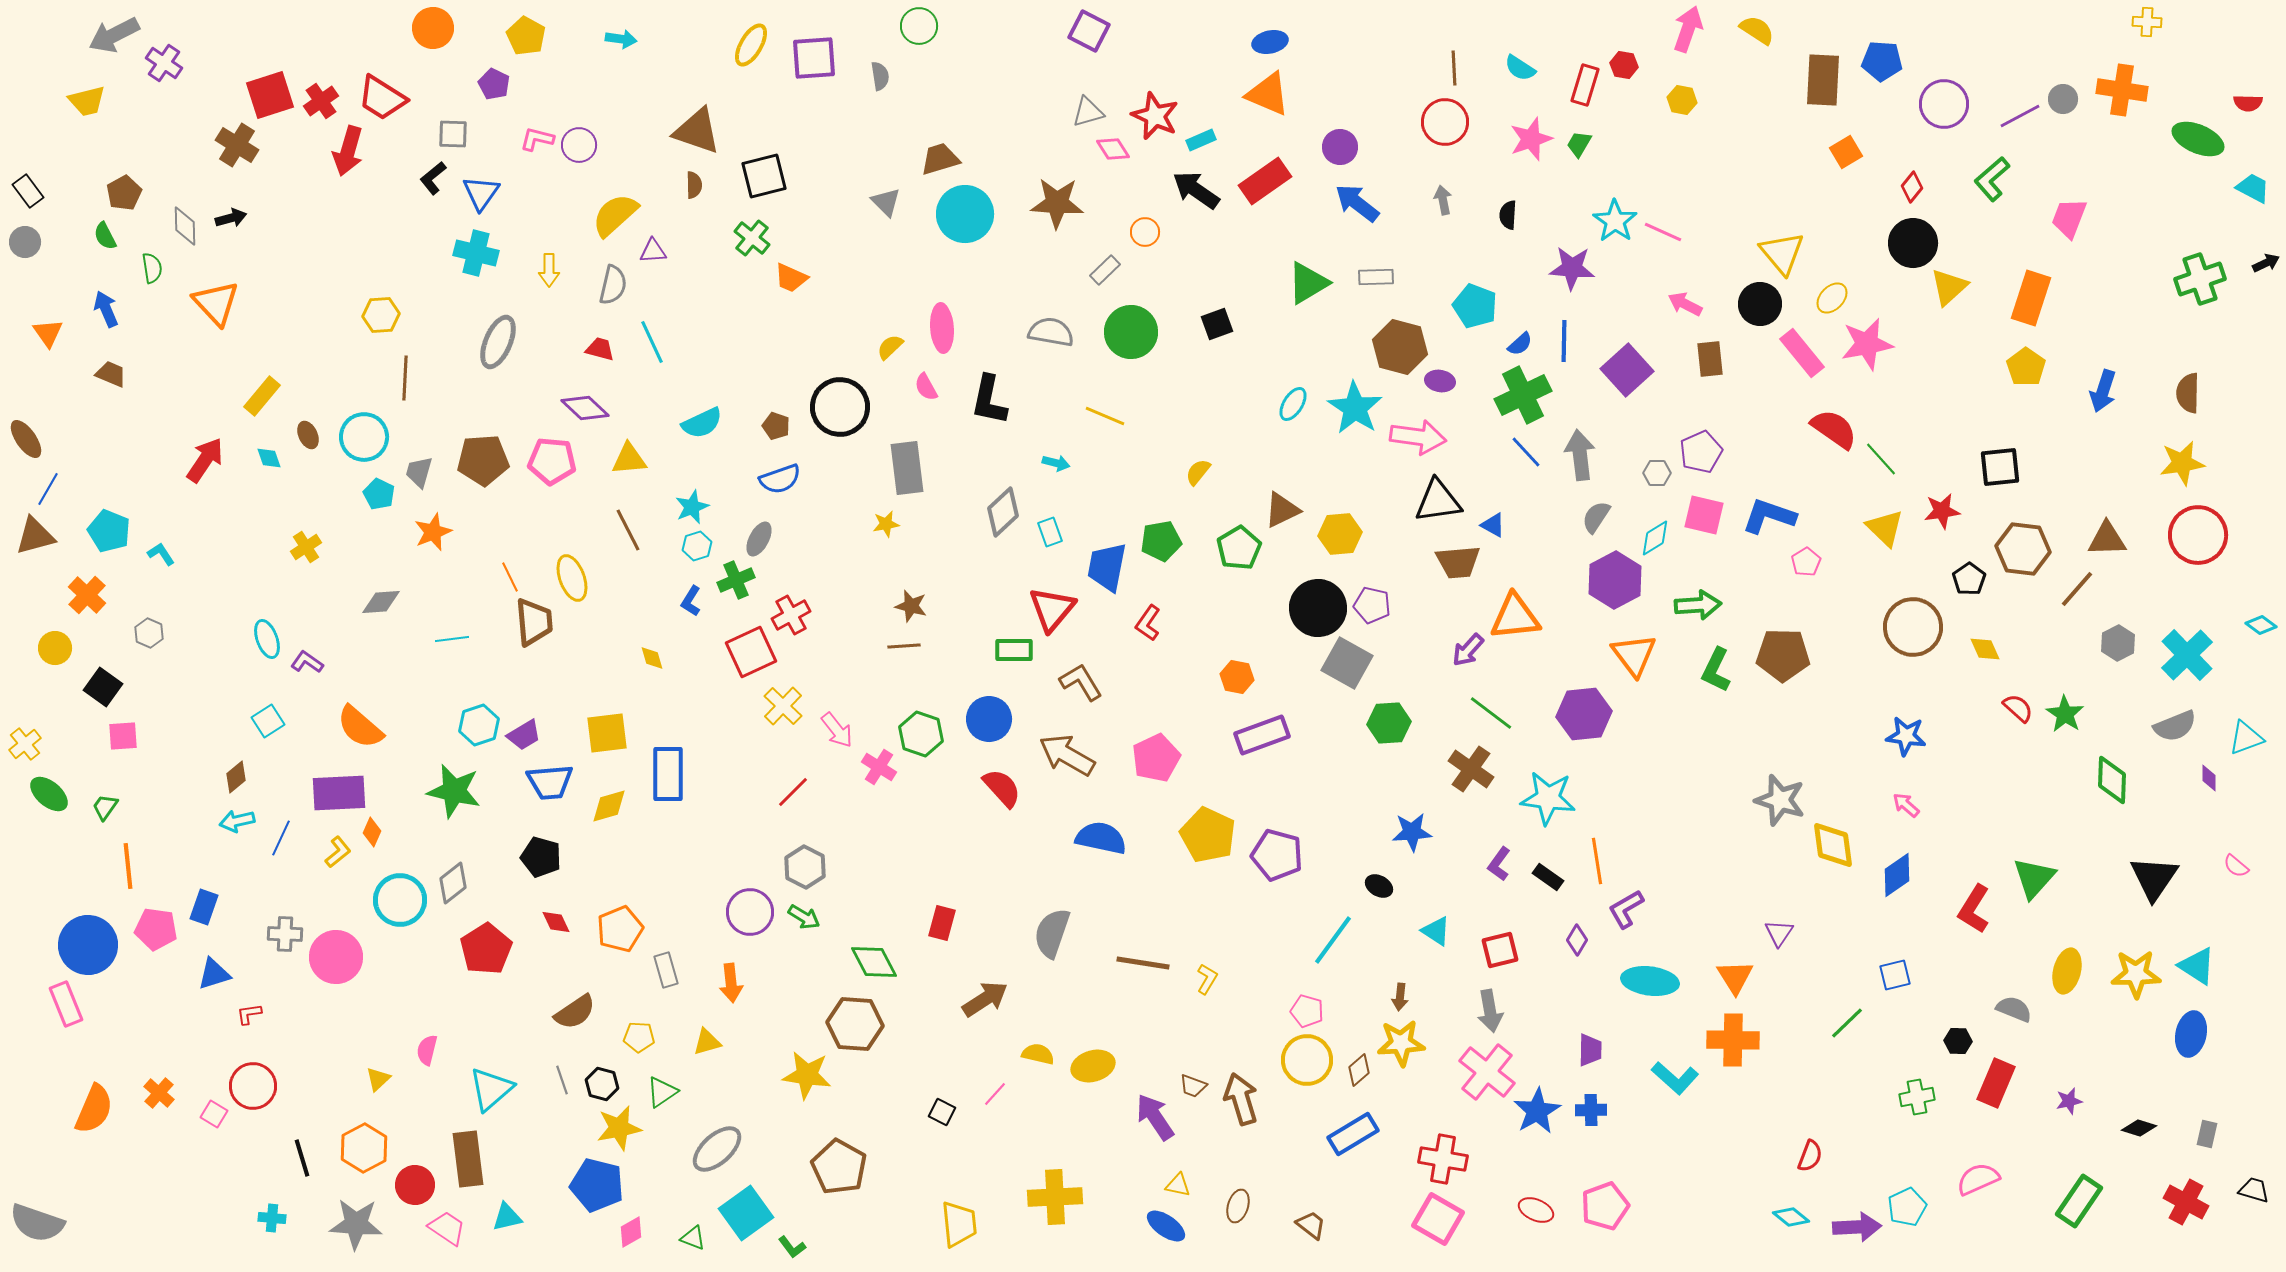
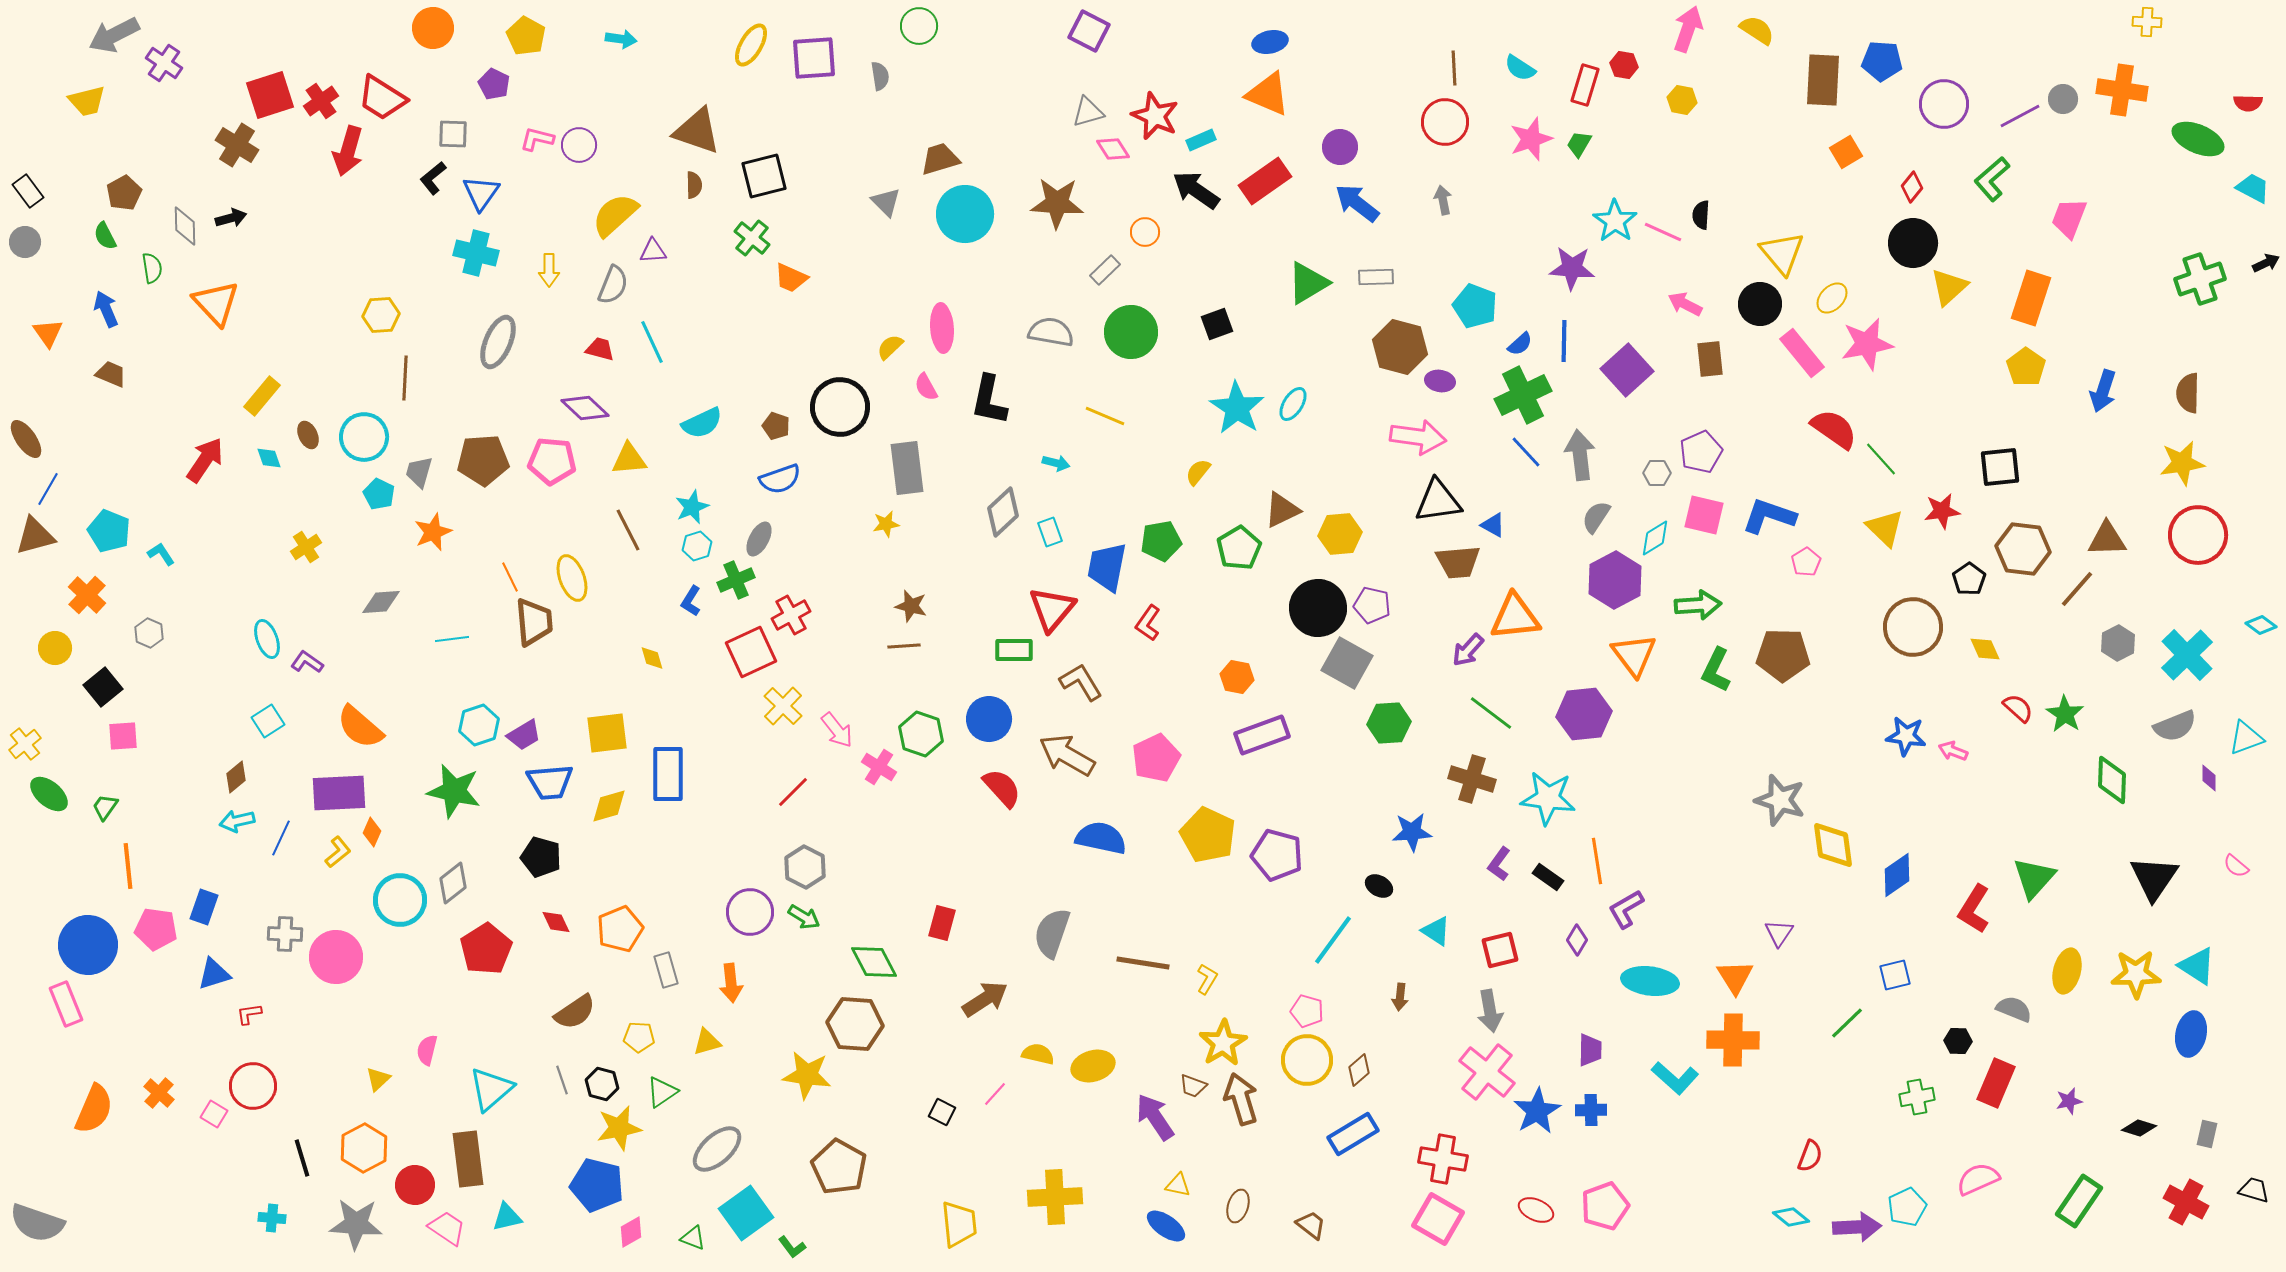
black semicircle at (1508, 215): moved 193 px right
gray semicircle at (613, 285): rotated 9 degrees clockwise
cyan star at (1355, 408): moved 118 px left
black square at (103, 687): rotated 15 degrees clockwise
brown cross at (1471, 769): moved 1 px right, 10 px down; rotated 18 degrees counterclockwise
pink arrow at (1906, 805): moved 47 px right, 54 px up; rotated 20 degrees counterclockwise
yellow star at (1401, 1043): moved 178 px left; rotated 27 degrees counterclockwise
